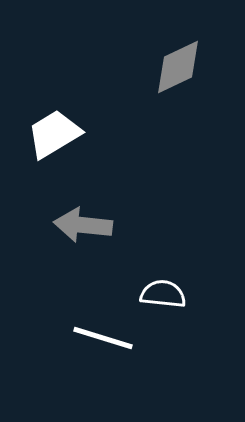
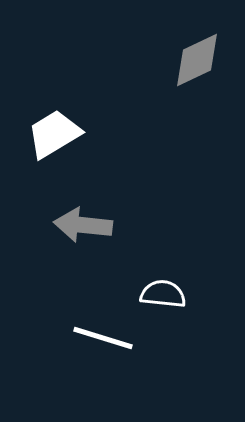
gray diamond: moved 19 px right, 7 px up
